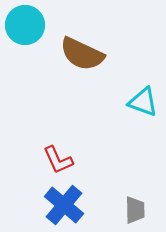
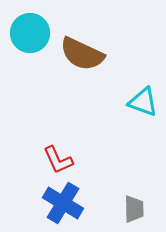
cyan circle: moved 5 px right, 8 px down
blue cross: moved 1 px left, 2 px up; rotated 9 degrees counterclockwise
gray trapezoid: moved 1 px left, 1 px up
